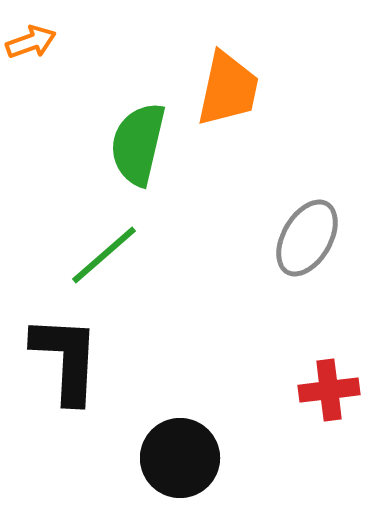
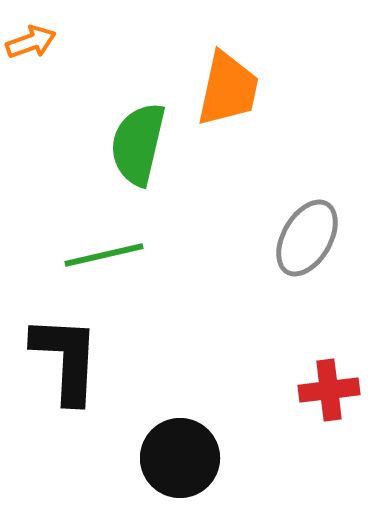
green line: rotated 28 degrees clockwise
